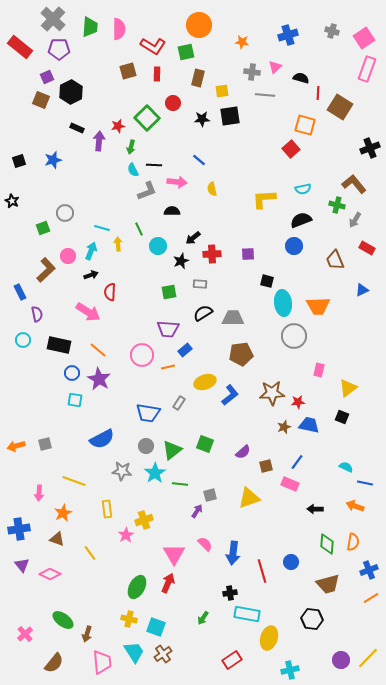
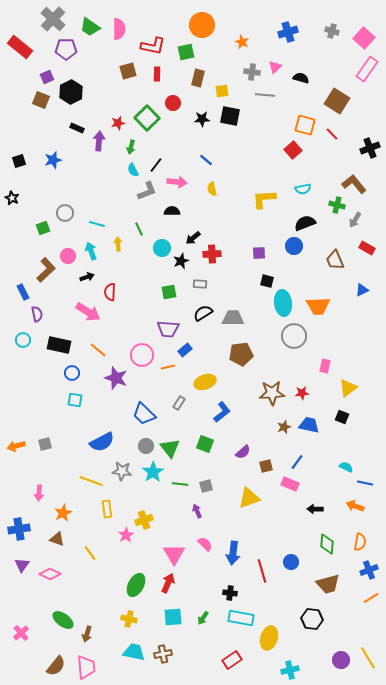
orange circle at (199, 25): moved 3 px right
green trapezoid at (90, 27): rotated 120 degrees clockwise
blue cross at (288, 35): moved 3 px up
pink square at (364, 38): rotated 15 degrees counterclockwise
orange star at (242, 42): rotated 16 degrees clockwise
red L-shape at (153, 46): rotated 20 degrees counterclockwise
purple pentagon at (59, 49): moved 7 px right
pink rectangle at (367, 69): rotated 15 degrees clockwise
red line at (318, 93): moved 14 px right, 41 px down; rotated 48 degrees counterclockwise
brown square at (340, 107): moved 3 px left, 6 px up
black square at (230, 116): rotated 20 degrees clockwise
red star at (118, 126): moved 3 px up
red square at (291, 149): moved 2 px right, 1 px down
blue line at (199, 160): moved 7 px right
black line at (154, 165): moved 2 px right; rotated 56 degrees counterclockwise
black star at (12, 201): moved 3 px up
black semicircle at (301, 220): moved 4 px right, 3 px down
cyan line at (102, 228): moved 5 px left, 4 px up
cyan circle at (158, 246): moved 4 px right, 2 px down
cyan arrow at (91, 251): rotated 42 degrees counterclockwise
purple square at (248, 254): moved 11 px right, 1 px up
black arrow at (91, 275): moved 4 px left, 2 px down
blue rectangle at (20, 292): moved 3 px right
pink rectangle at (319, 370): moved 6 px right, 4 px up
purple star at (99, 379): moved 17 px right, 1 px up; rotated 10 degrees counterclockwise
blue L-shape at (230, 395): moved 8 px left, 17 px down
red star at (298, 402): moved 4 px right, 9 px up
blue trapezoid at (148, 413): moved 4 px left, 1 px down; rotated 35 degrees clockwise
blue semicircle at (102, 439): moved 3 px down
green triangle at (172, 450): moved 2 px left, 2 px up; rotated 30 degrees counterclockwise
cyan star at (155, 473): moved 2 px left, 1 px up
yellow line at (74, 481): moved 17 px right
gray square at (210, 495): moved 4 px left, 9 px up
purple arrow at (197, 511): rotated 56 degrees counterclockwise
orange semicircle at (353, 542): moved 7 px right
purple triangle at (22, 565): rotated 14 degrees clockwise
green ellipse at (137, 587): moved 1 px left, 2 px up
black cross at (230, 593): rotated 16 degrees clockwise
cyan rectangle at (247, 614): moved 6 px left, 4 px down
cyan square at (156, 627): moved 17 px right, 10 px up; rotated 24 degrees counterclockwise
pink cross at (25, 634): moved 4 px left, 1 px up
cyan trapezoid at (134, 652): rotated 45 degrees counterclockwise
brown cross at (163, 654): rotated 24 degrees clockwise
yellow line at (368, 658): rotated 75 degrees counterclockwise
pink trapezoid at (102, 662): moved 16 px left, 5 px down
brown semicircle at (54, 663): moved 2 px right, 3 px down
